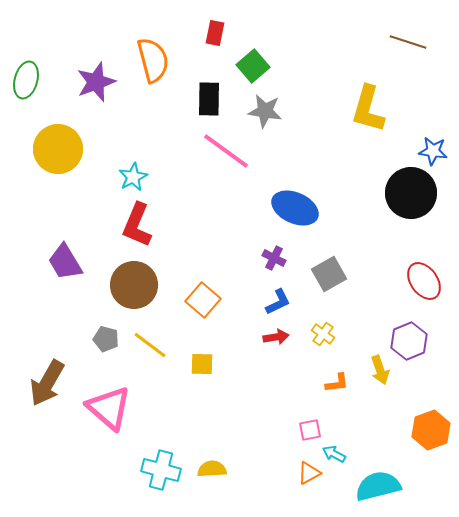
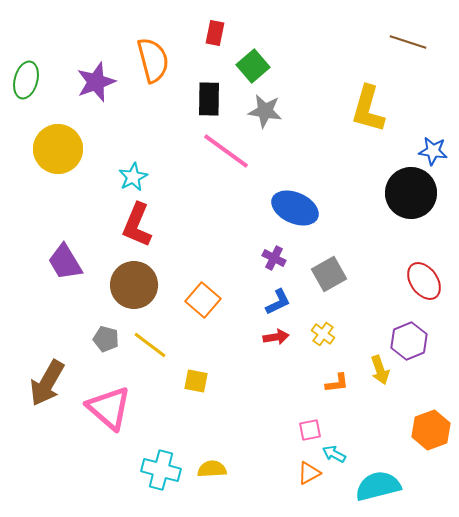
yellow square: moved 6 px left, 17 px down; rotated 10 degrees clockwise
